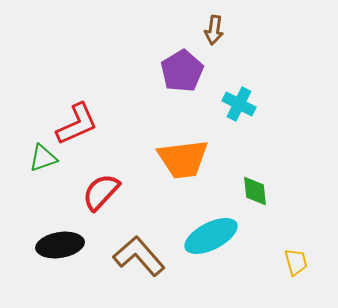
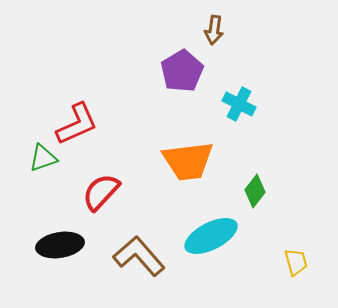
orange trapezoid: moved 5 px right, 2 px down
green diamond: rotated 44 degrees clockwise
